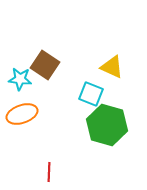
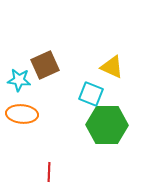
brown square: rotated 32 degrees clockwise
cyan star: moved 1 px left, 1 px down
orange ellipse: rotated 24 degrees clockwise
green hexagon: rotated 15 degrees counterclockwise
